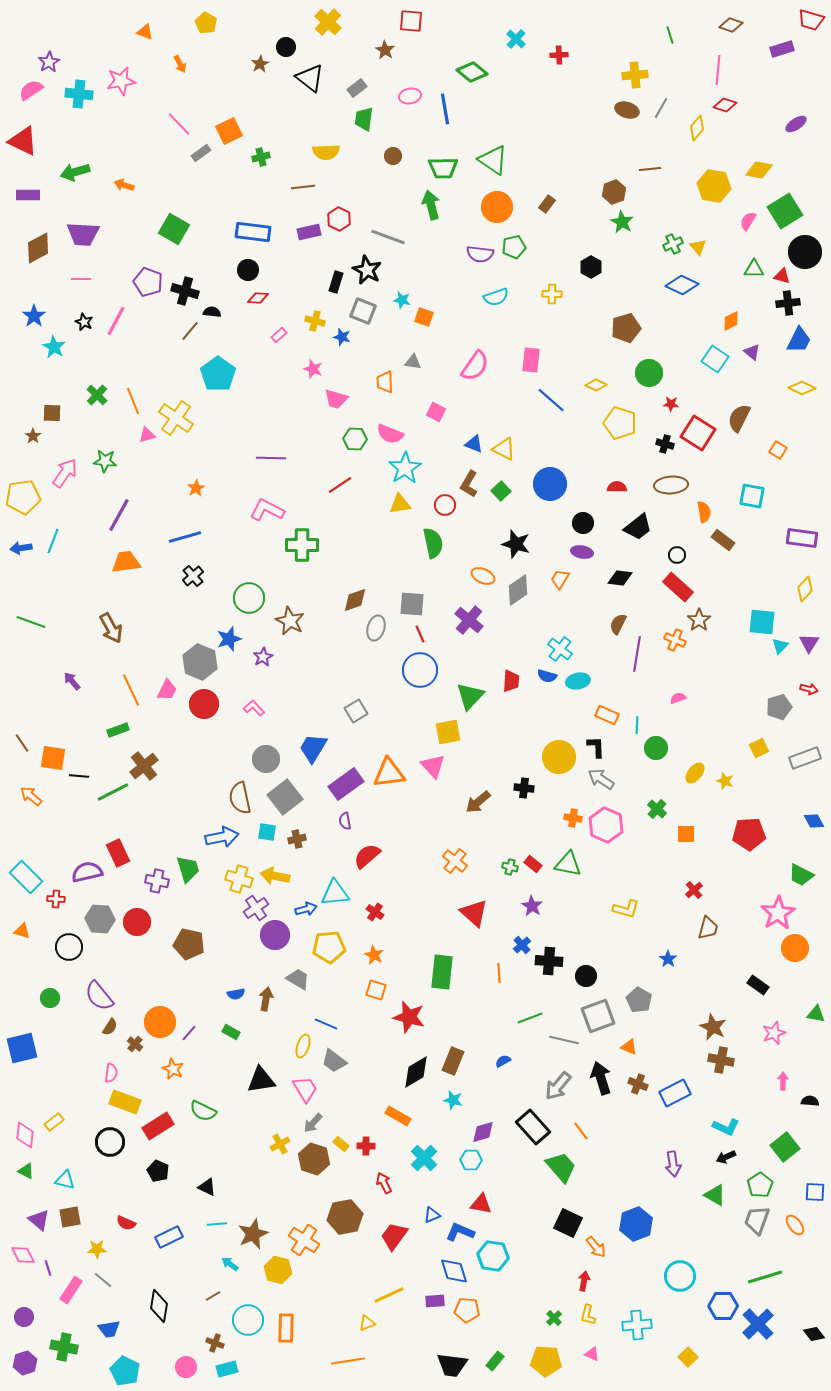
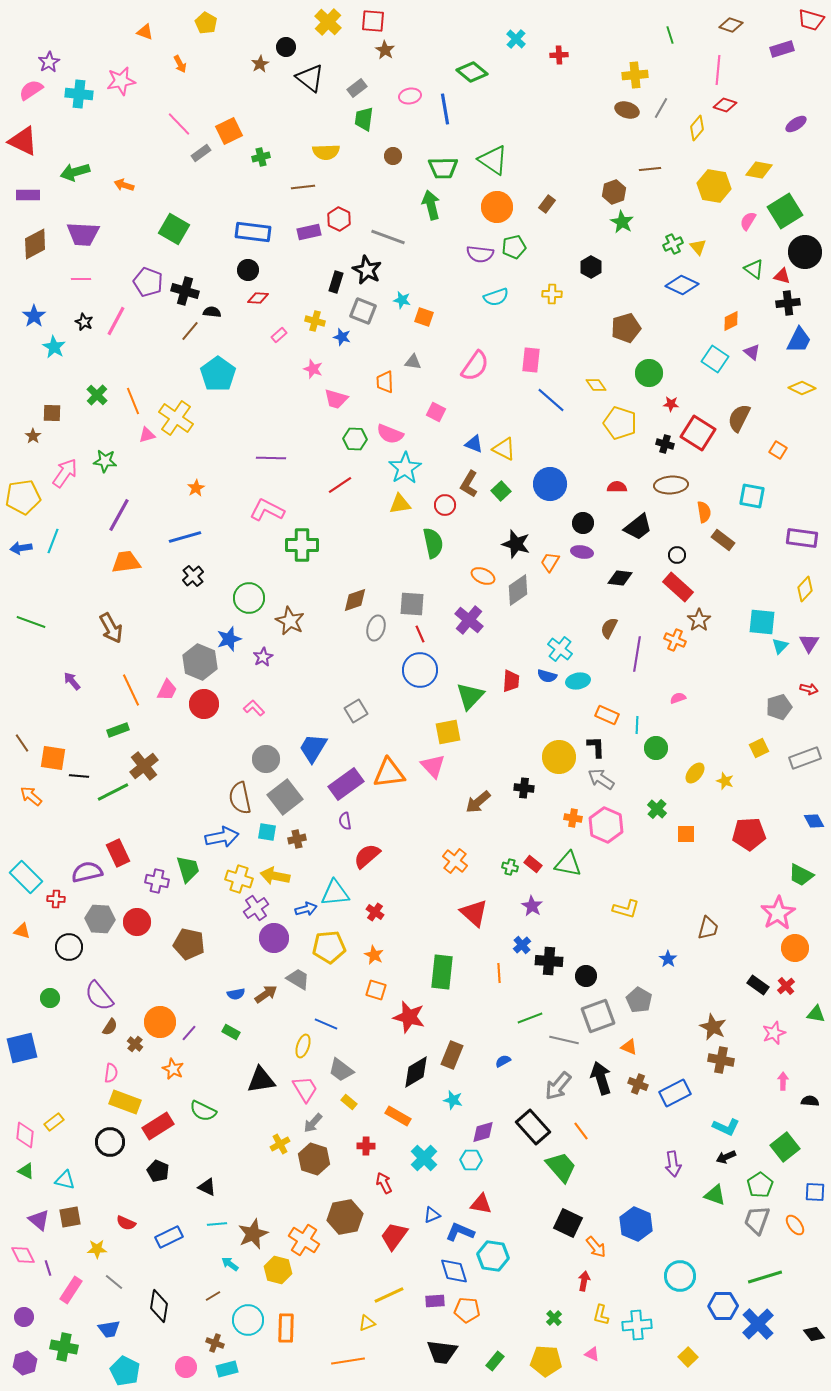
red square at (411, 21): moved 38 px left
brown diamond at (38, 248): moved 3 px left, 4 px up
green triangle at (754, 269): rotated 35 degrees clockwise
yellow diamond at (596, 385): rotated 30 degrees clockwise
orange trapezoid at (560, 579): moved 10 px left, 17 px up
brown semicircle at (618, 624): moved 9 px left, 4 px down
red cross at (694, 890): moved 92 px right, 96 px down
purple circle at (275, 935): moved 1 px left, 3 px down
brown arrow at (266, 999): moved 5 px up; rotated 45 degrees clockwise
gray trapezoid at (334, 1061): moved 7 px right, 9 px down
brown rectangle at (453, 1061): moved 1 px left, 6 px up
yellow rectangle at (341, 1144): moved 8 px right, 42 px up
green triangle at (715, 1195): rotated 10 degrees counterclockwise
blue hexagon at (636, 1224): rotated 16 degrees counterclockwise
gray line at (103, 1280): moved 11 px right, 2 px down
yellow L-shape at (588, 1315): moved 13 px right
black trapezoid at (452, 1365): moved 10 px left, 13 px up
